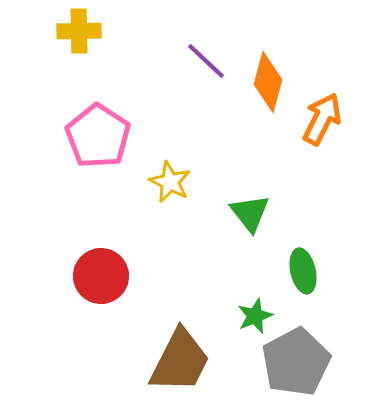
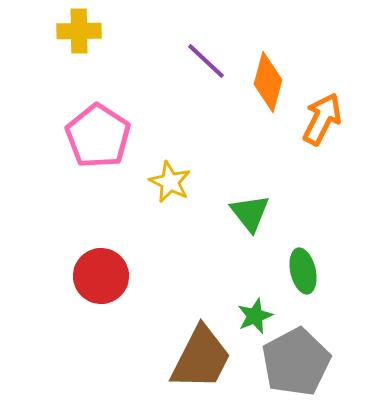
brown trapezoid: moved 21 px right, 3 px up
